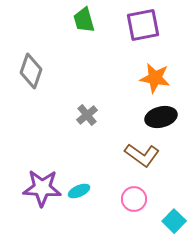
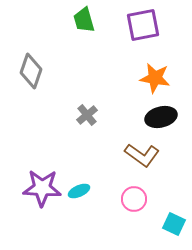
cyan square: moved 3 px down; rotated 20 degrees counterclockwise
